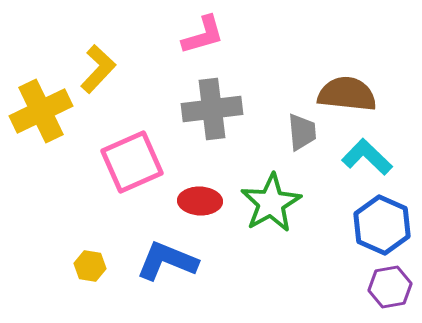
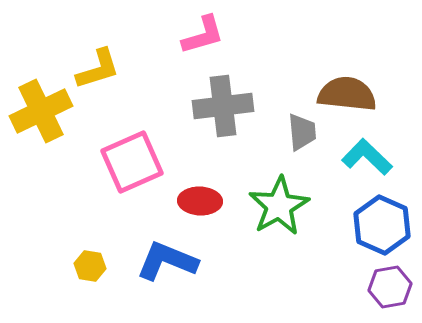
yellow L-shape: rotated 30 degrees clockwise
gray cross: moved 11 px right, 3 px up
green star: moved 8 px right, 3 px down
